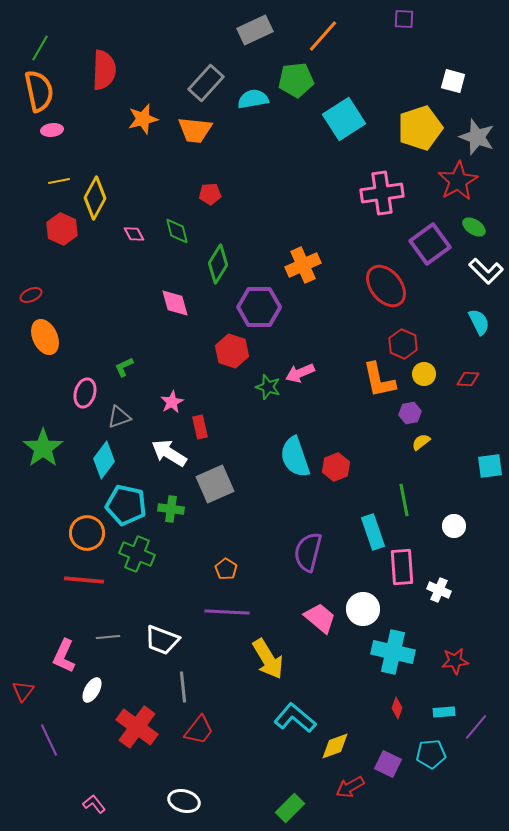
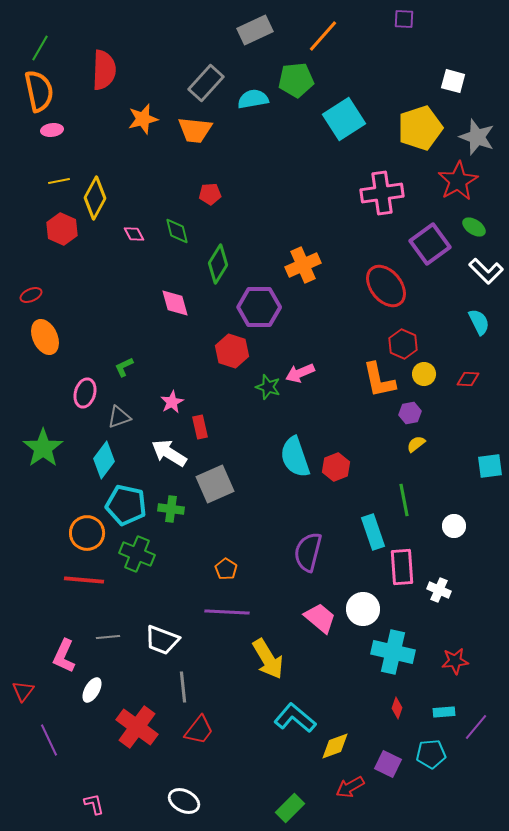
yellow semicircle at (421, 442): moved 5 px left, 2 px down
white ellipse at (184, 801): rotated 12 degrees clockwise
pink L-shape at (94, 804): rotated 25 degrees clockwise
